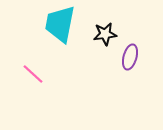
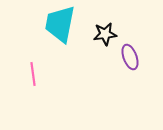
purple ellipse: rotated 35 degrees counterclockwise
pink line: rotated 40 degrees clockwise
